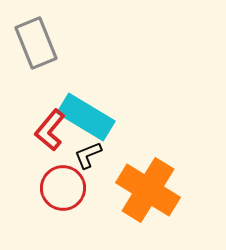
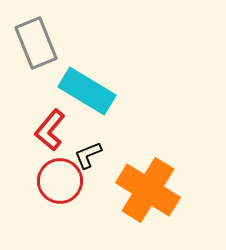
cyan rectangle: moved 1 px right, 26 px up
red circle: moved 3 px left, 7 px up
